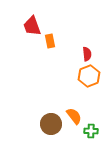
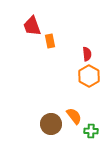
orange hexagon: rotated 10 degrees counterclockwise
